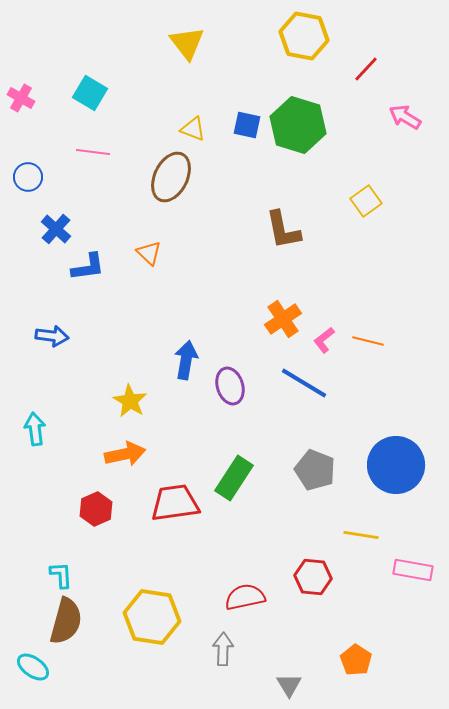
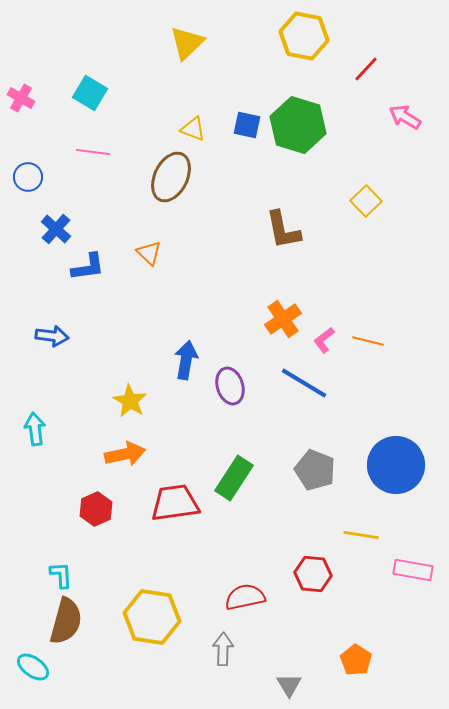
yellow triangle at (187, 43): rotated 24 degrees clockwise
yellow square at (366, 201): rotated 8 degrees counterclockwise
red hexagon at (313, 577): moved 3 px up
